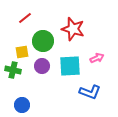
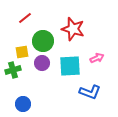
purple circle: moved 3 px up
green cross: rotated 28 degrees counterclockwise
blue circle: moved 1 px right, 1 px up
